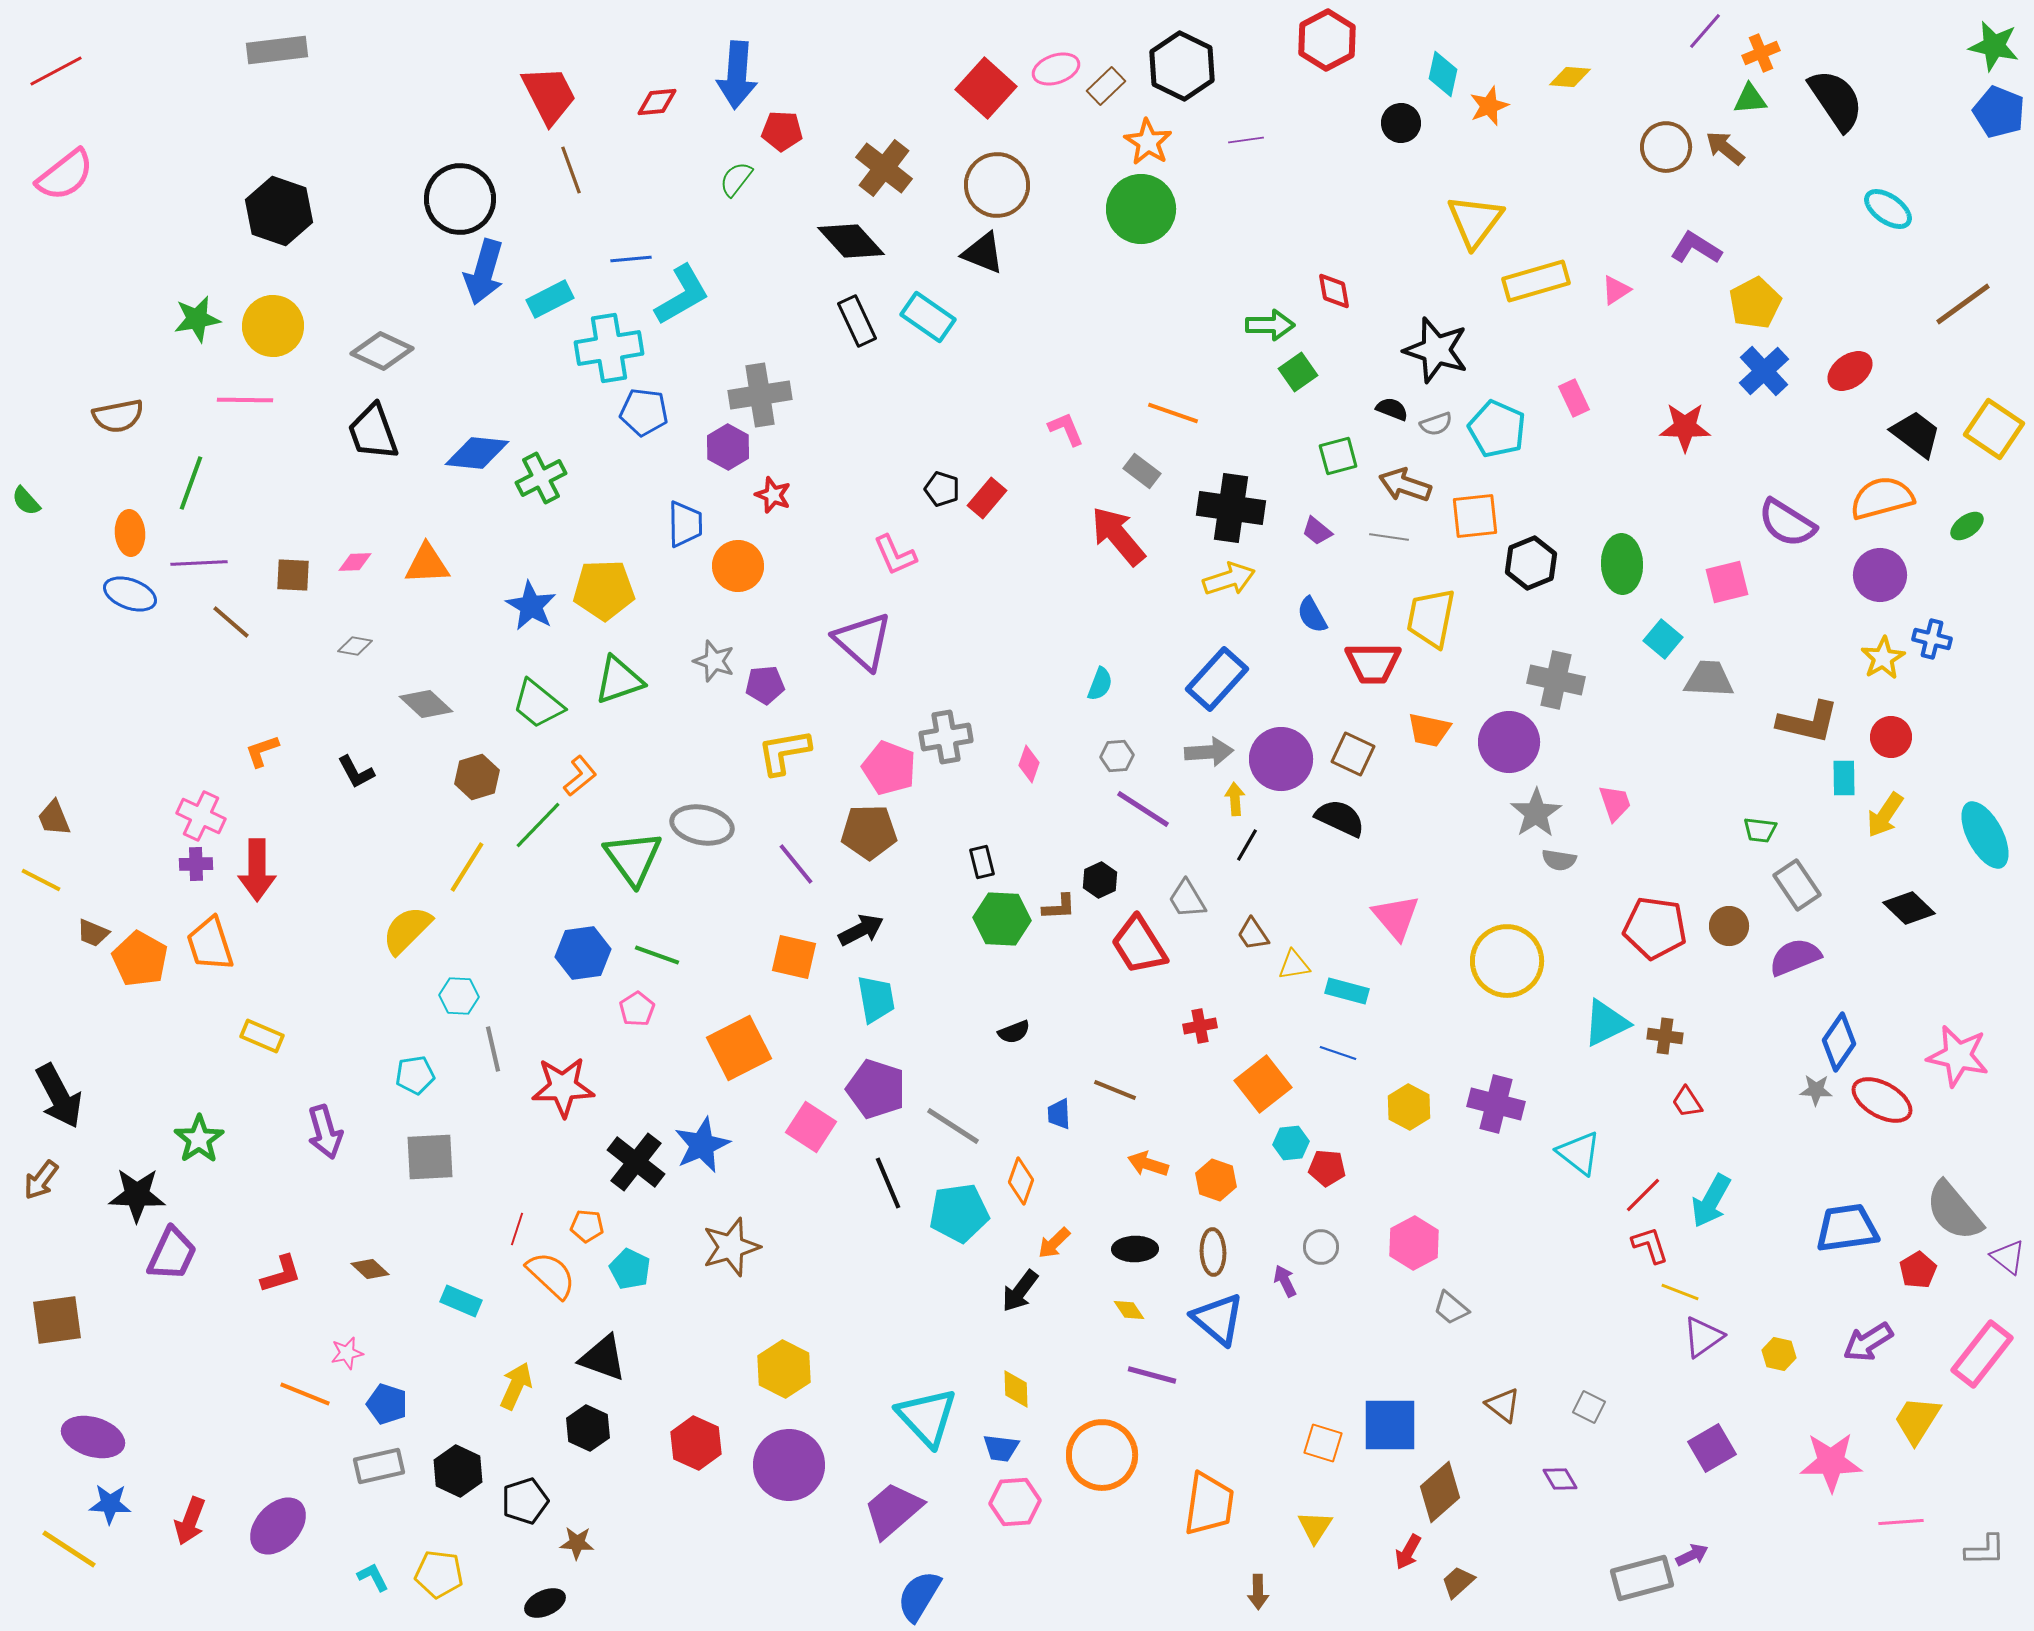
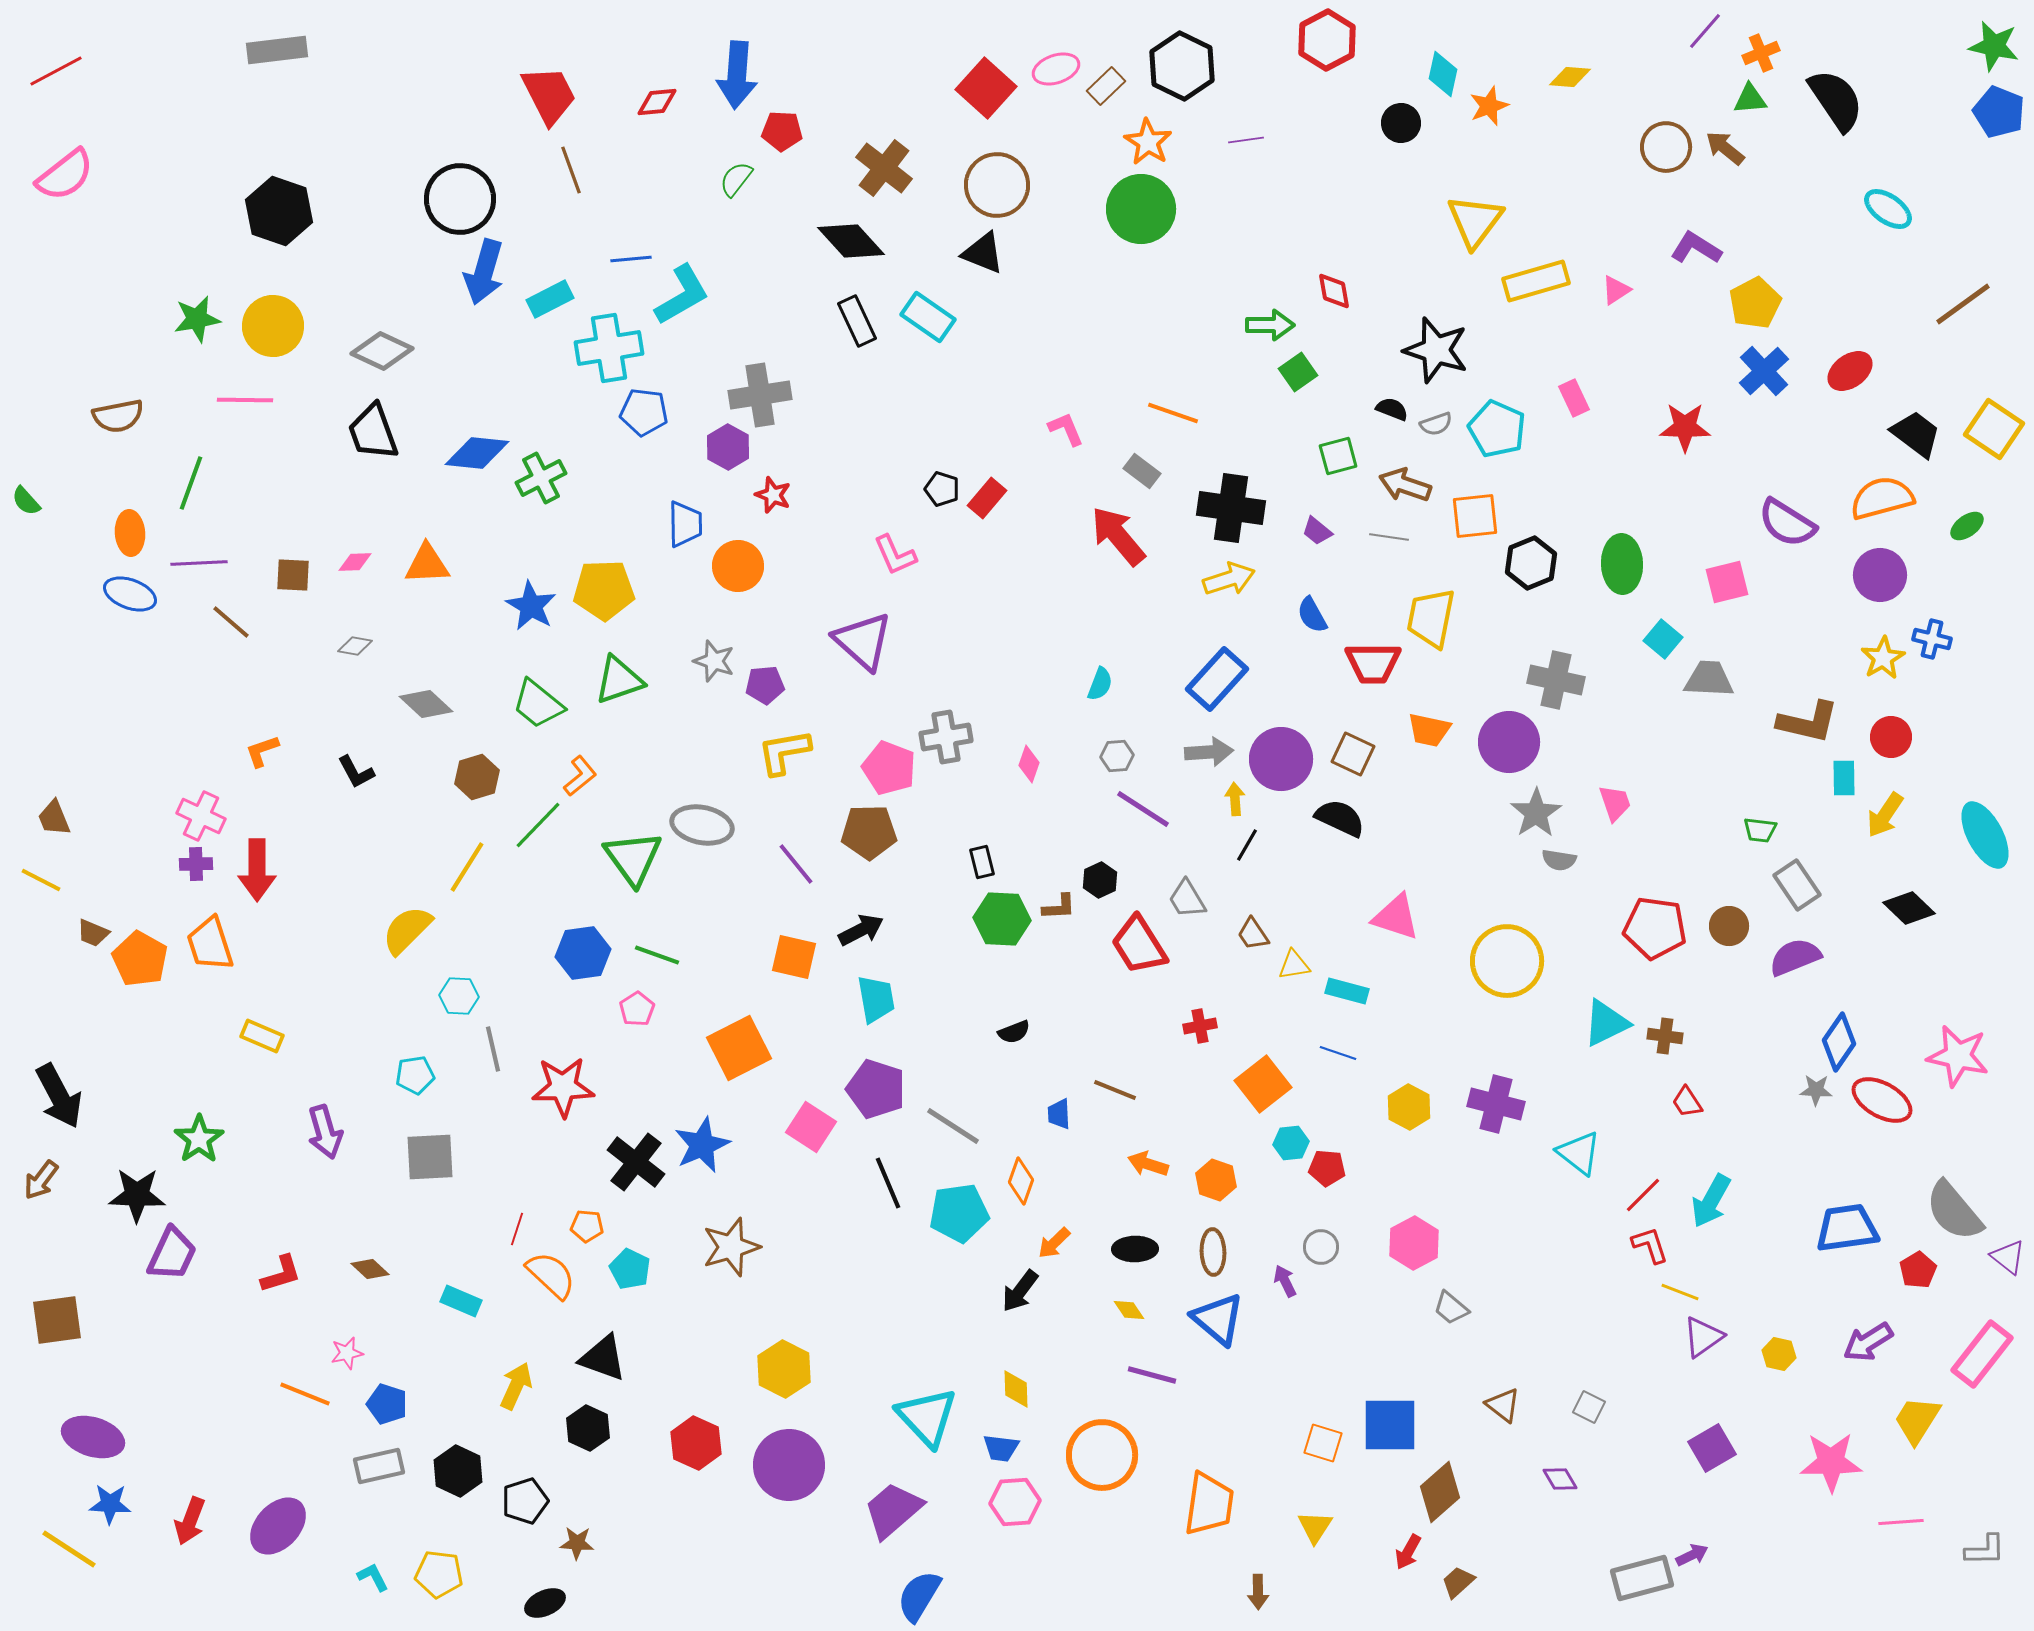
pink triangle at (1396, 917): rotated 32 degrees counterclockwise
